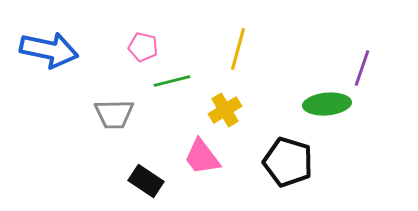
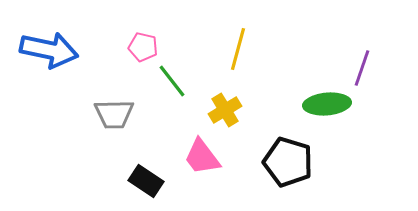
green line: rotated 66 degrees clockwise
